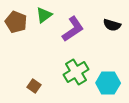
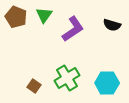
green triangle: rotated 18 degrees counterclockwise
brown pentagon: moved 5 px up
green cross: moved 9 px left, 6 px down
cyan hexagon: moved 1 px left
